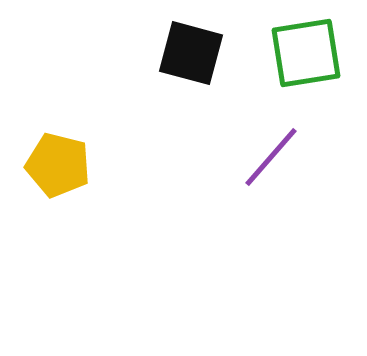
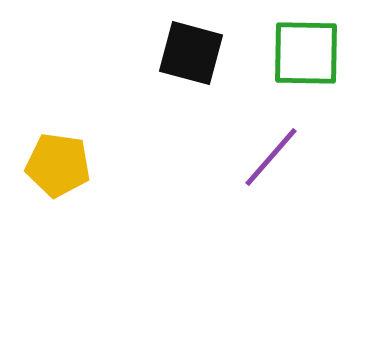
green square: rotated 10 degrees clockwise
yellow pentagon: rotated 6 degrees counterclockwise
